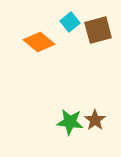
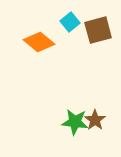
green star: moved 5 px right
